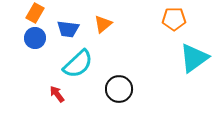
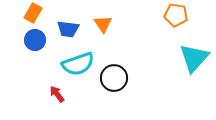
orange rectangle: moved 2 px left
orange pentagon: moved 2 px right, 4 px up; rotated 10 degrees clockwise
orange triangle: rotated 24 degrees counterclockwise
blue circle: moved 2 px down
cyan triangle: rotated 12 degrees counterclockwise
cyan semicircle: rotated 24 degrees clockwise
black circle: moved 5 px left, 11 px up
